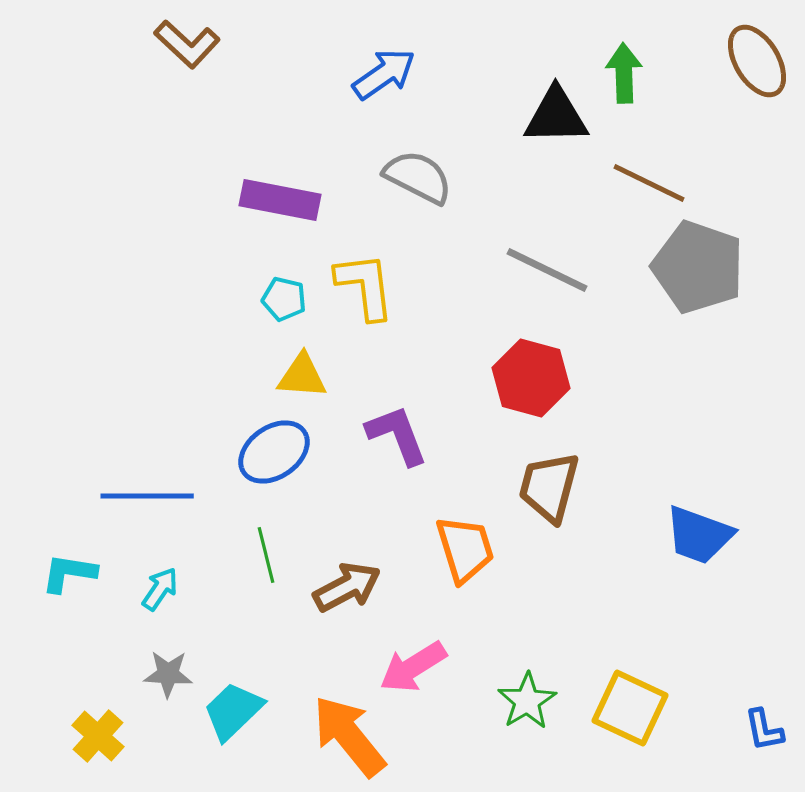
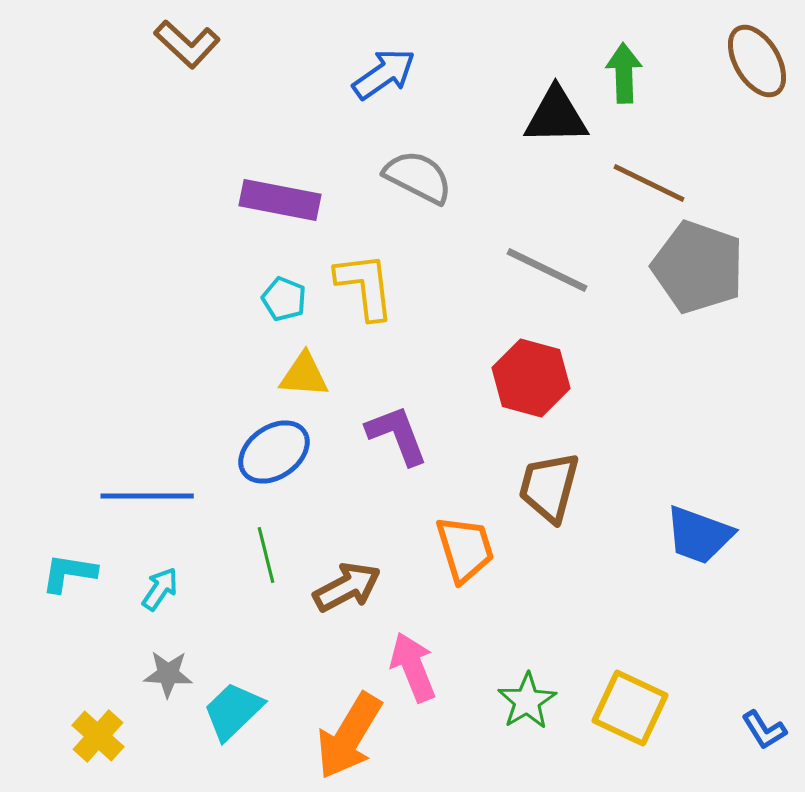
cyan pentagon: rotated 9 degrees clockwise
yellow triangle: moved 2 px right, 1 px up
pink arrow: rotated 100 degrees clockwise
blue L-shape: rotated 21 degrees counterclockwise
orange arrow: rotated 110 degrees counterclockwise
